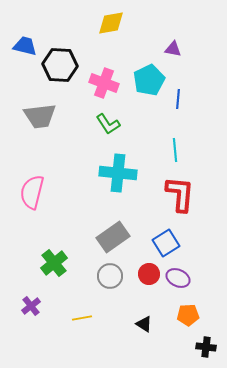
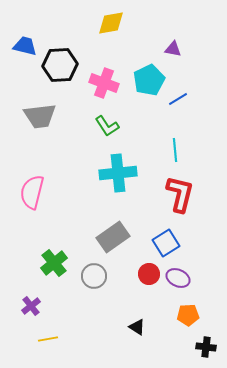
black hexagon: rotated 8 degrees counterclockwise
blue line: rotated 54 degrees clockwise
green L-shape: moved 1 px left, 2 px down
cyan cross: rotated 12 degrees counterclockwise
red L-shape: rotated 9 degrees clockwise
gray circle: moved 16 px left
yellow line: moved 34 px left, 21 px down
black triangle: moved 7 px left, 3 px down
